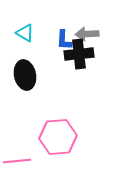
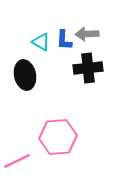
cyan triangle: moved 16 px right, 9 px down
black cross: moved 9 px right, 14 px down
pink line: rotated 20 degrees counterclockwise
